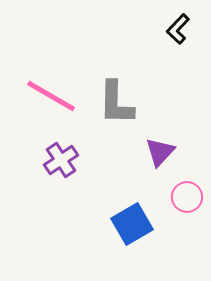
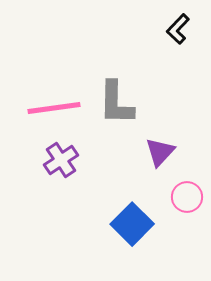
pink line: moved 3 px right, 12 px down; rotated 38 degrees counterclockwise
blue square: rotated 15 degrees counterclockwise
